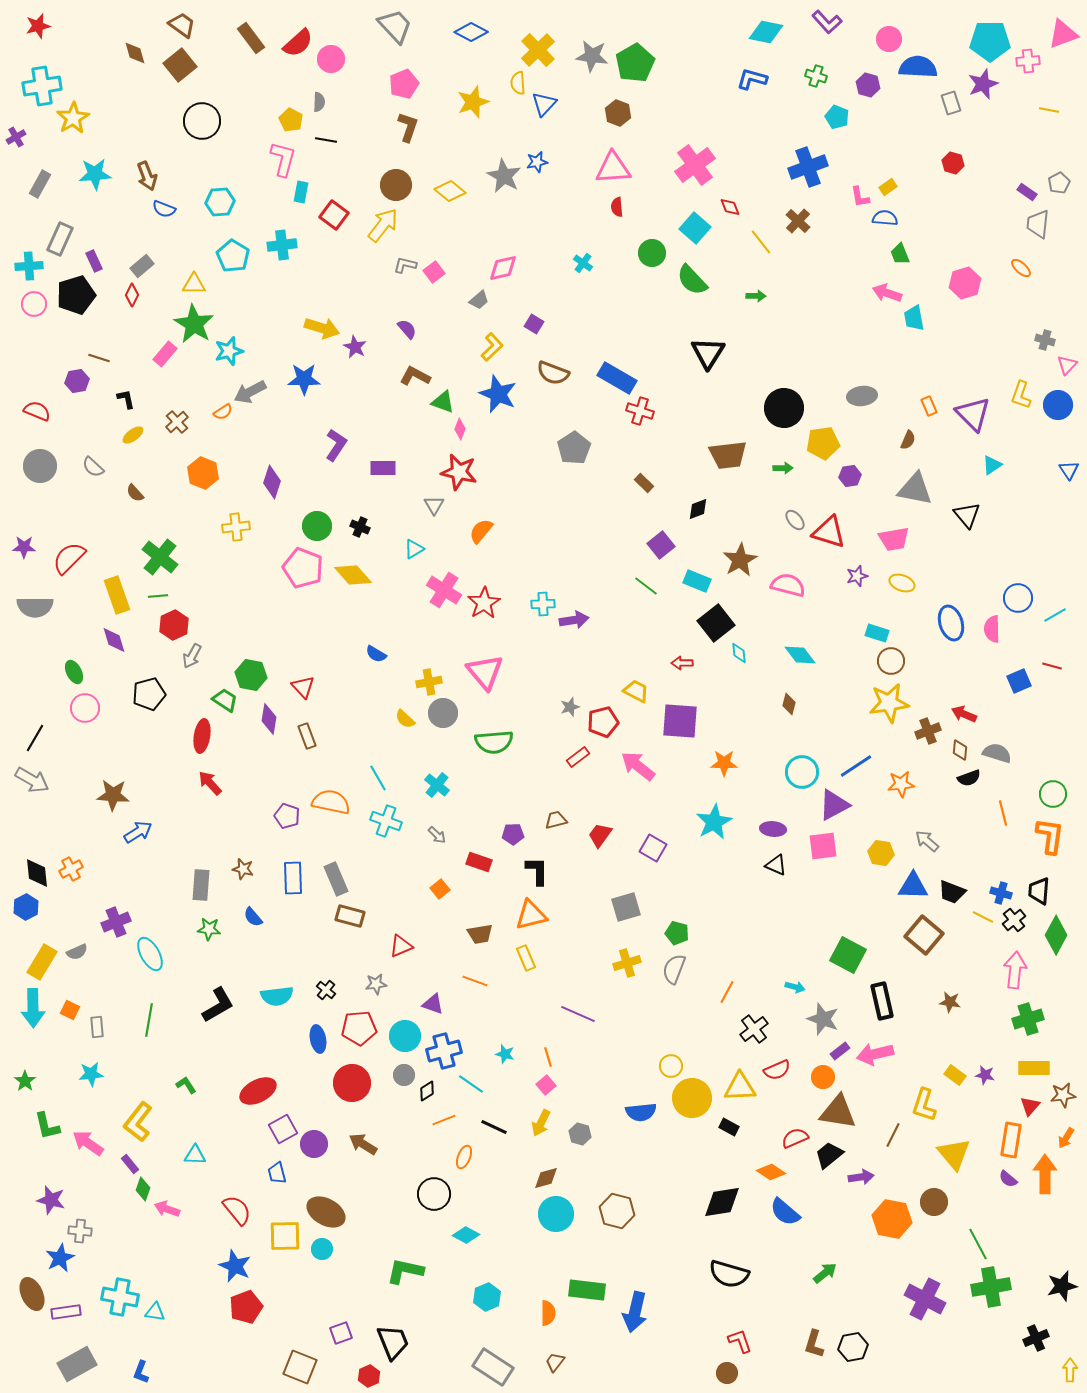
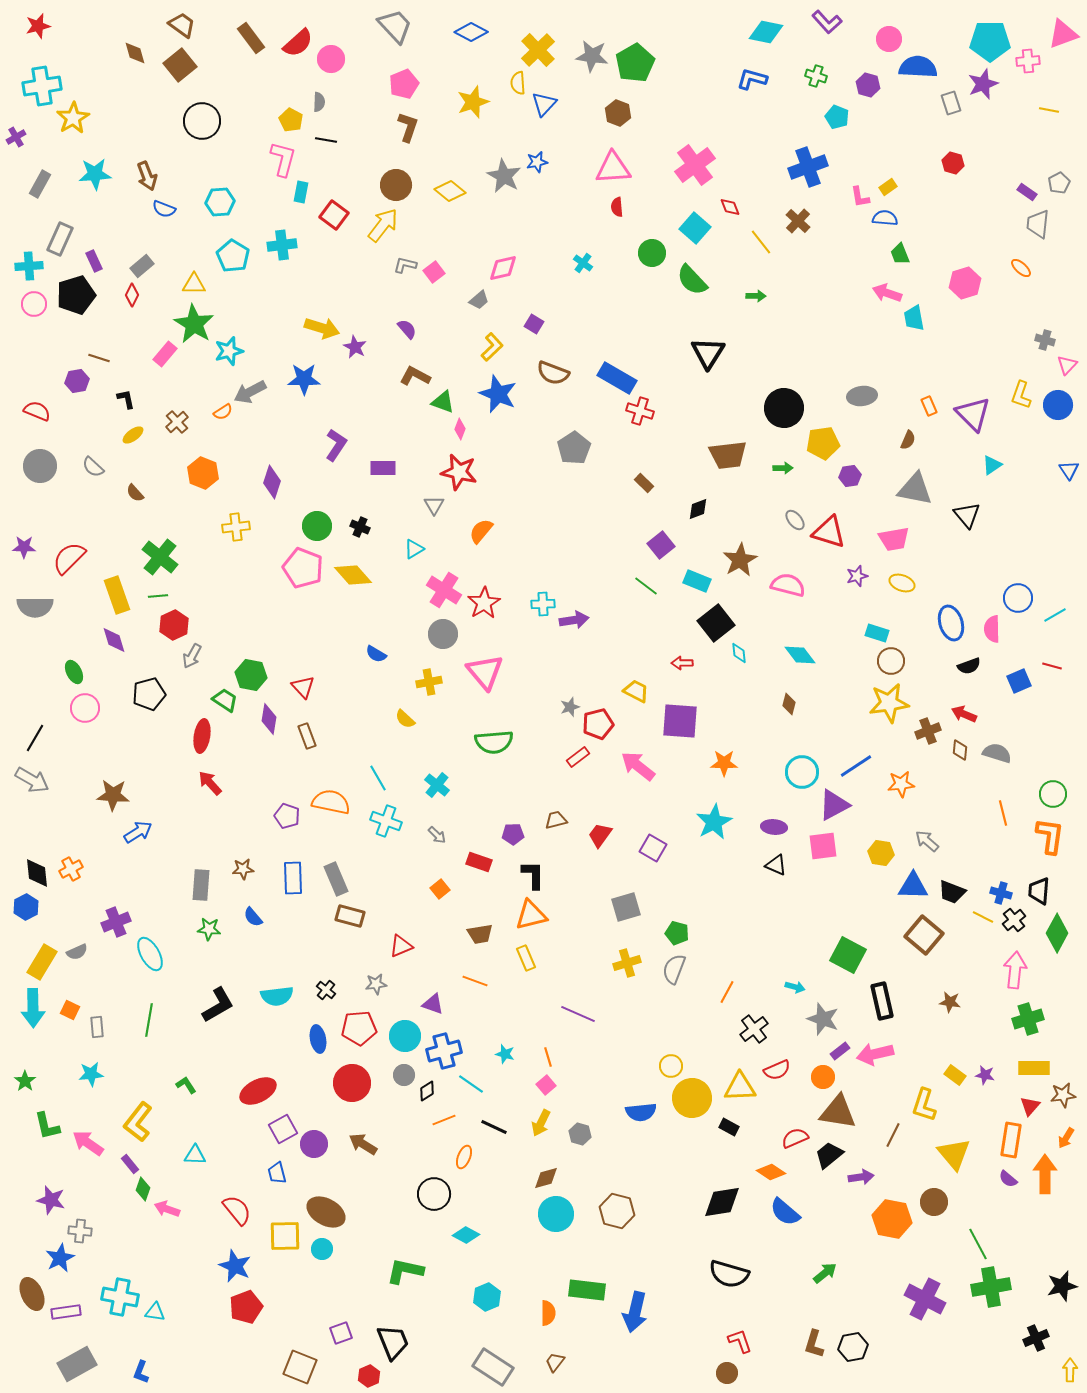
gray circle at (443, 713): moved 79 px up
red pentagon at (603, 722): moved 5 px left, 2 px down
black semicircle at (969, 778): moved 112 px up
purple ellipse at (773, 829): moved 1 px right, 2 px up
brown star at (243, 869): rotated 20 degrees counterclockwise
black L-shape at (537, 871): moved 4 px left, 4 px down
green diamond at (1056, 935): moved 1 px right, 2 px up
